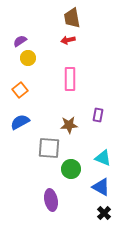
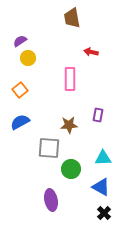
red arrow: moved 23 px right, 12 px down; rotated 24 degrees clockwise
cyan triangle: rotated 24 degrees counterclockwise
